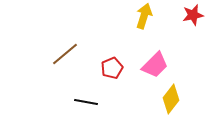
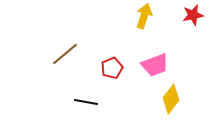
pink trapezoid: rotated 24 degrees clockwise
